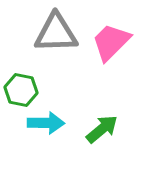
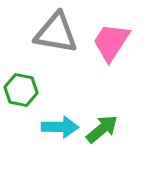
gray triangle: rotated 12 degrees clockwise
pink trapezoid: rotated 12 degrees counterclockwise
cyan arrow: moved 14 px right, 4 px down
